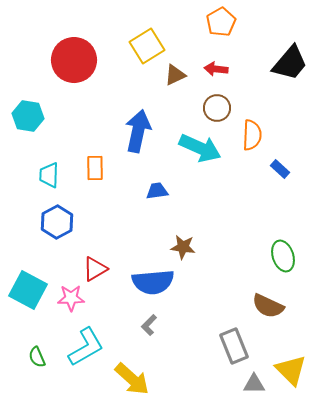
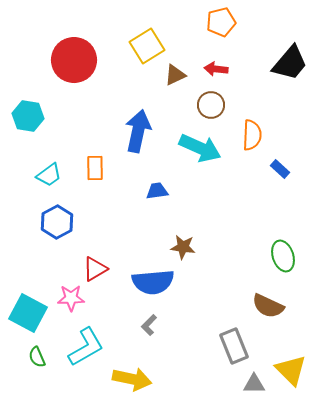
orange pentagon: rotated 16 degrees clockwise
brown circle: moved 6 px left, 3 px up
cyan trapezoid: rotated 128 degrees counterclockwise
cyan square: moved 23 px down
yellow arrow: rotated 30 degrees counterclockwise
